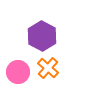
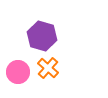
purple hexagon: rotated 12 degrees counterclockwise
